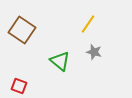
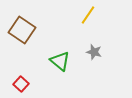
yellow line: moved 9 px up
red square: moved 2 px right, 2 px up; rotated 21 degrees clockwise
